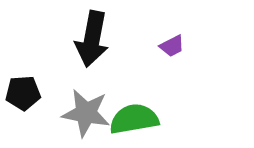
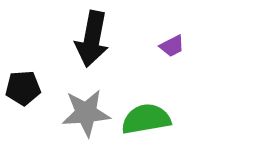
black pentagon: moved 5 px up
gray star: rotated 15 degrees counterclockwise
green semicircle: moved 12 px right
